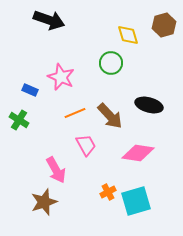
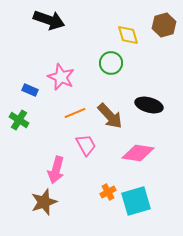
pink arrow: rotated 44 degrees clockwise
